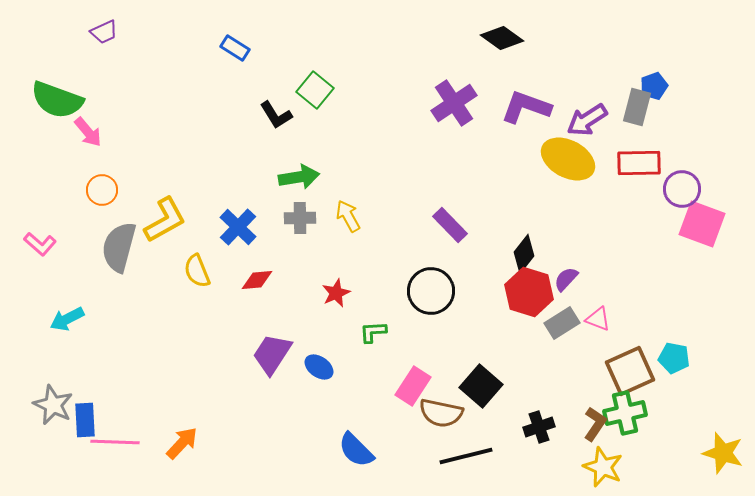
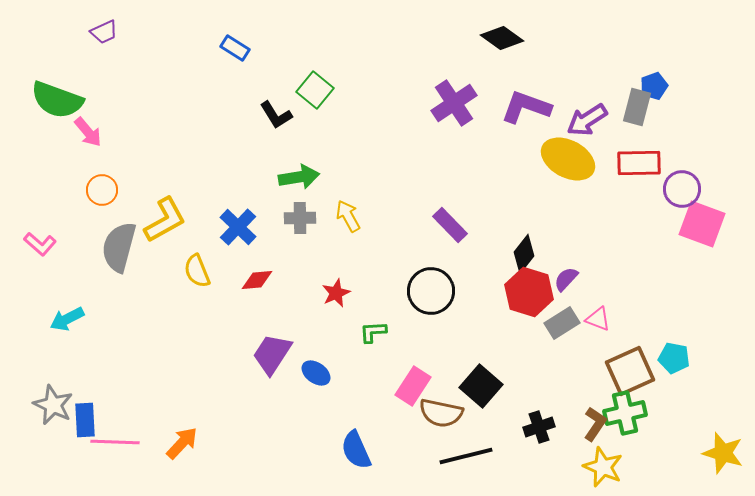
blue ellipse at (319, 367): moved 3 px left, 6 px down
blue semicircle at (356, 450): rotated 21 degrees clockwise
